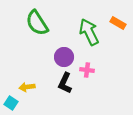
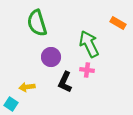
green semicircle: rotated 16 degrees clockwise
green arrow: moved 12 px down
purple circle: moved 13 px left
black L-shape: moved 1 px up
cyan square: moved 1 px down
